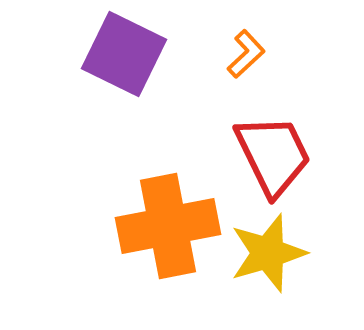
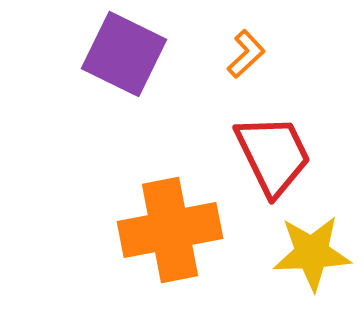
orange cross: moved 2 px right, 4 px down
yellow star: moved 44 px right; rotated 14 degrees clockwise
